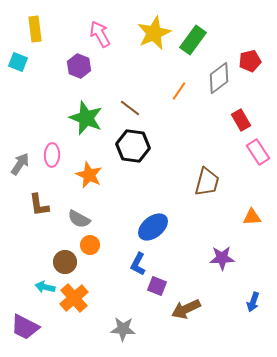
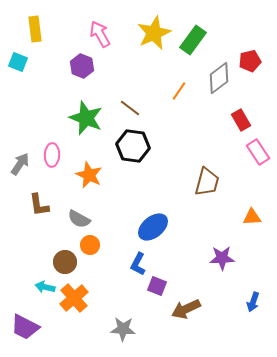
purple hexagon: moved 3 px right
